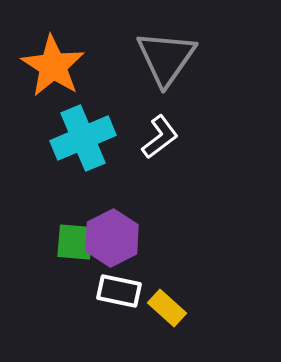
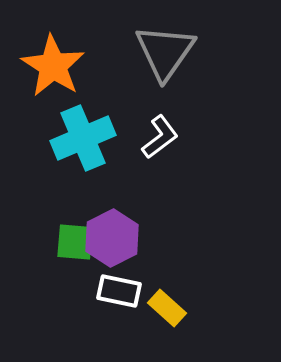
gray triangle: moved 1 px left, 6 px up
